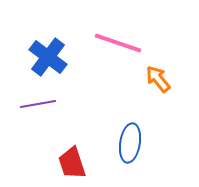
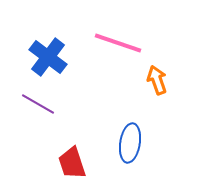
orange arrow: moved 1 px left, 1 px down; rotated 20 degrees clockwise
purple line: rotated 40 degrees clockwise
